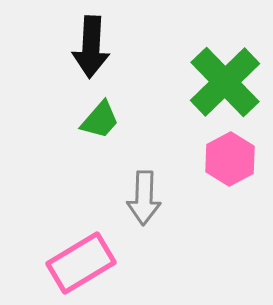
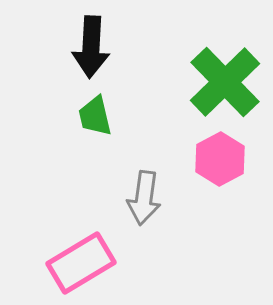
green trapezoid: moved 5 px left, 4 px up; rotated 126 degrees clockwise
pink hexagon: moved 10 px left
gray arrow: rotated 6 degrees clockwise
